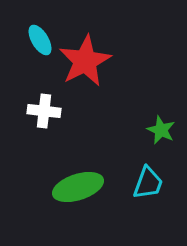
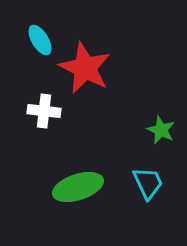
red star: moved 7 px down; rotated 18 degrees counterclockwise
cyan trapezoid: rotated 45 degrees counterclockwise
